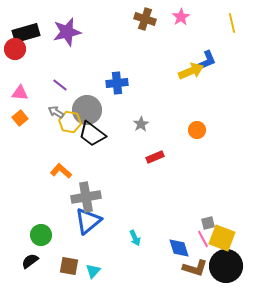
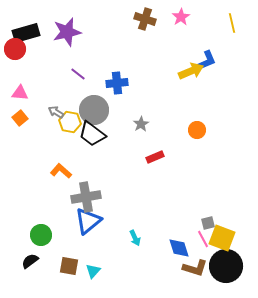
purple line: moved 18 px right, 11 px up
gray circle: moved 7 px right
